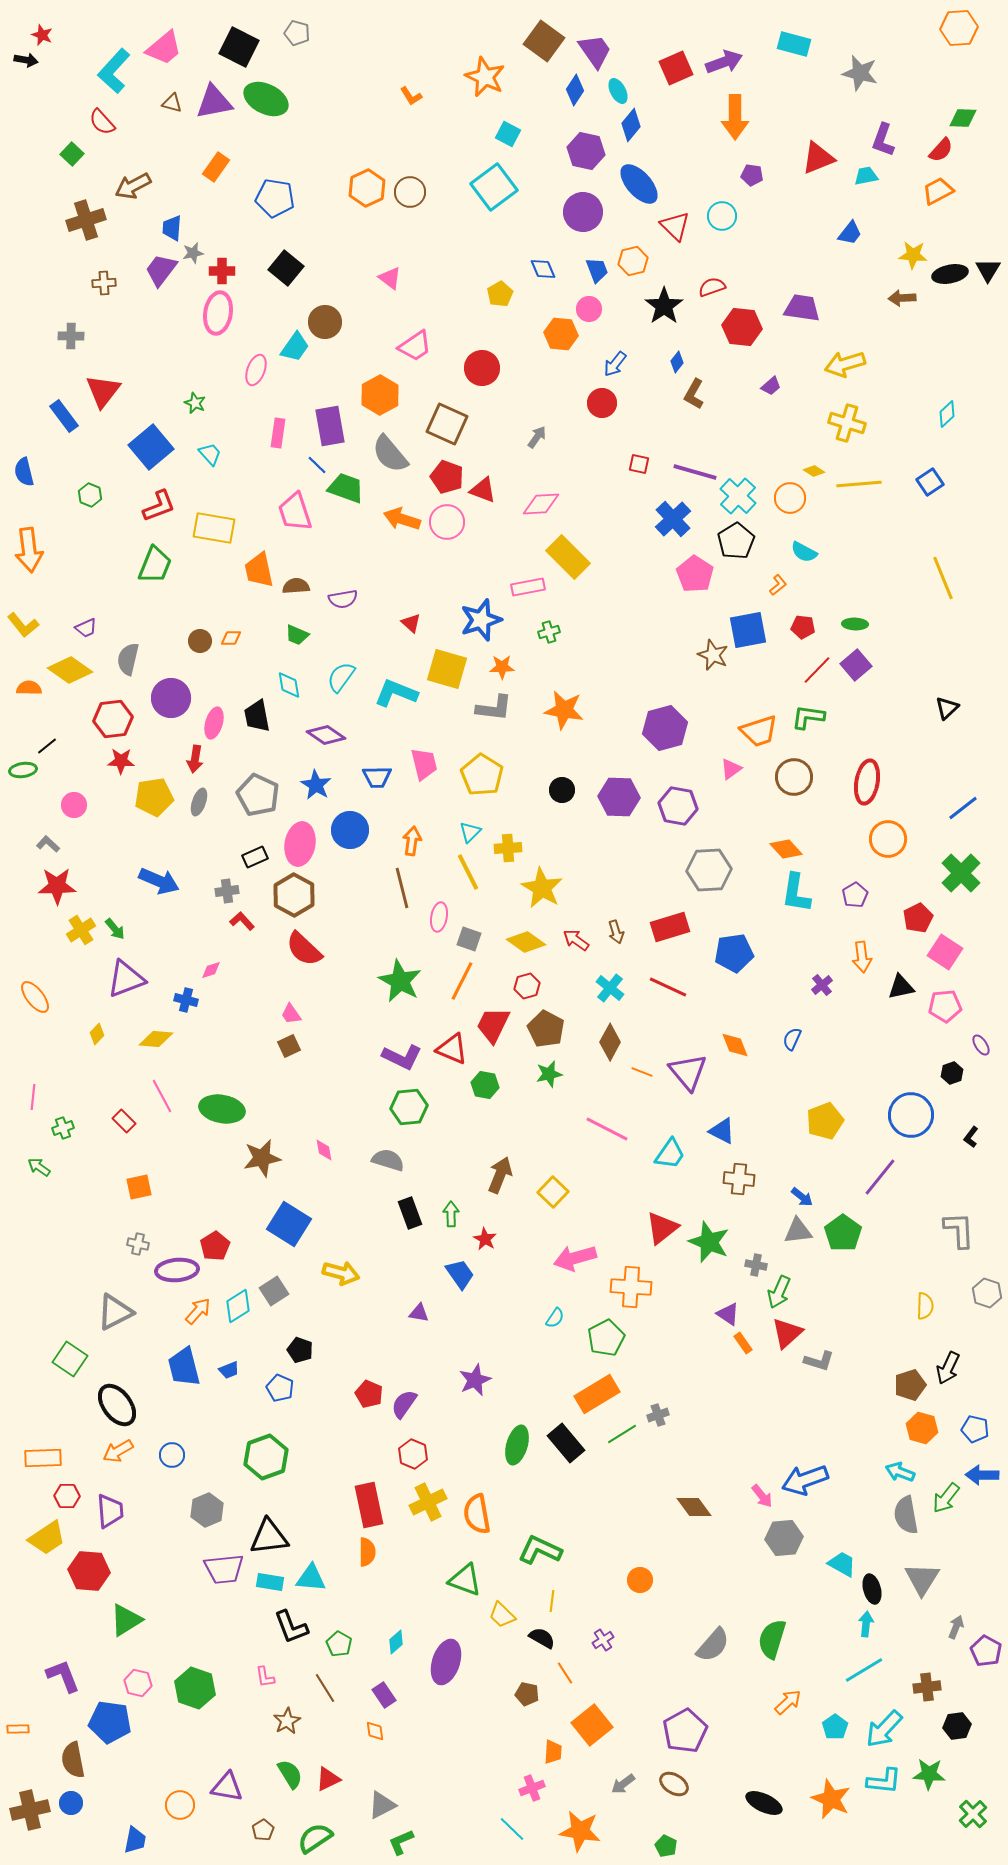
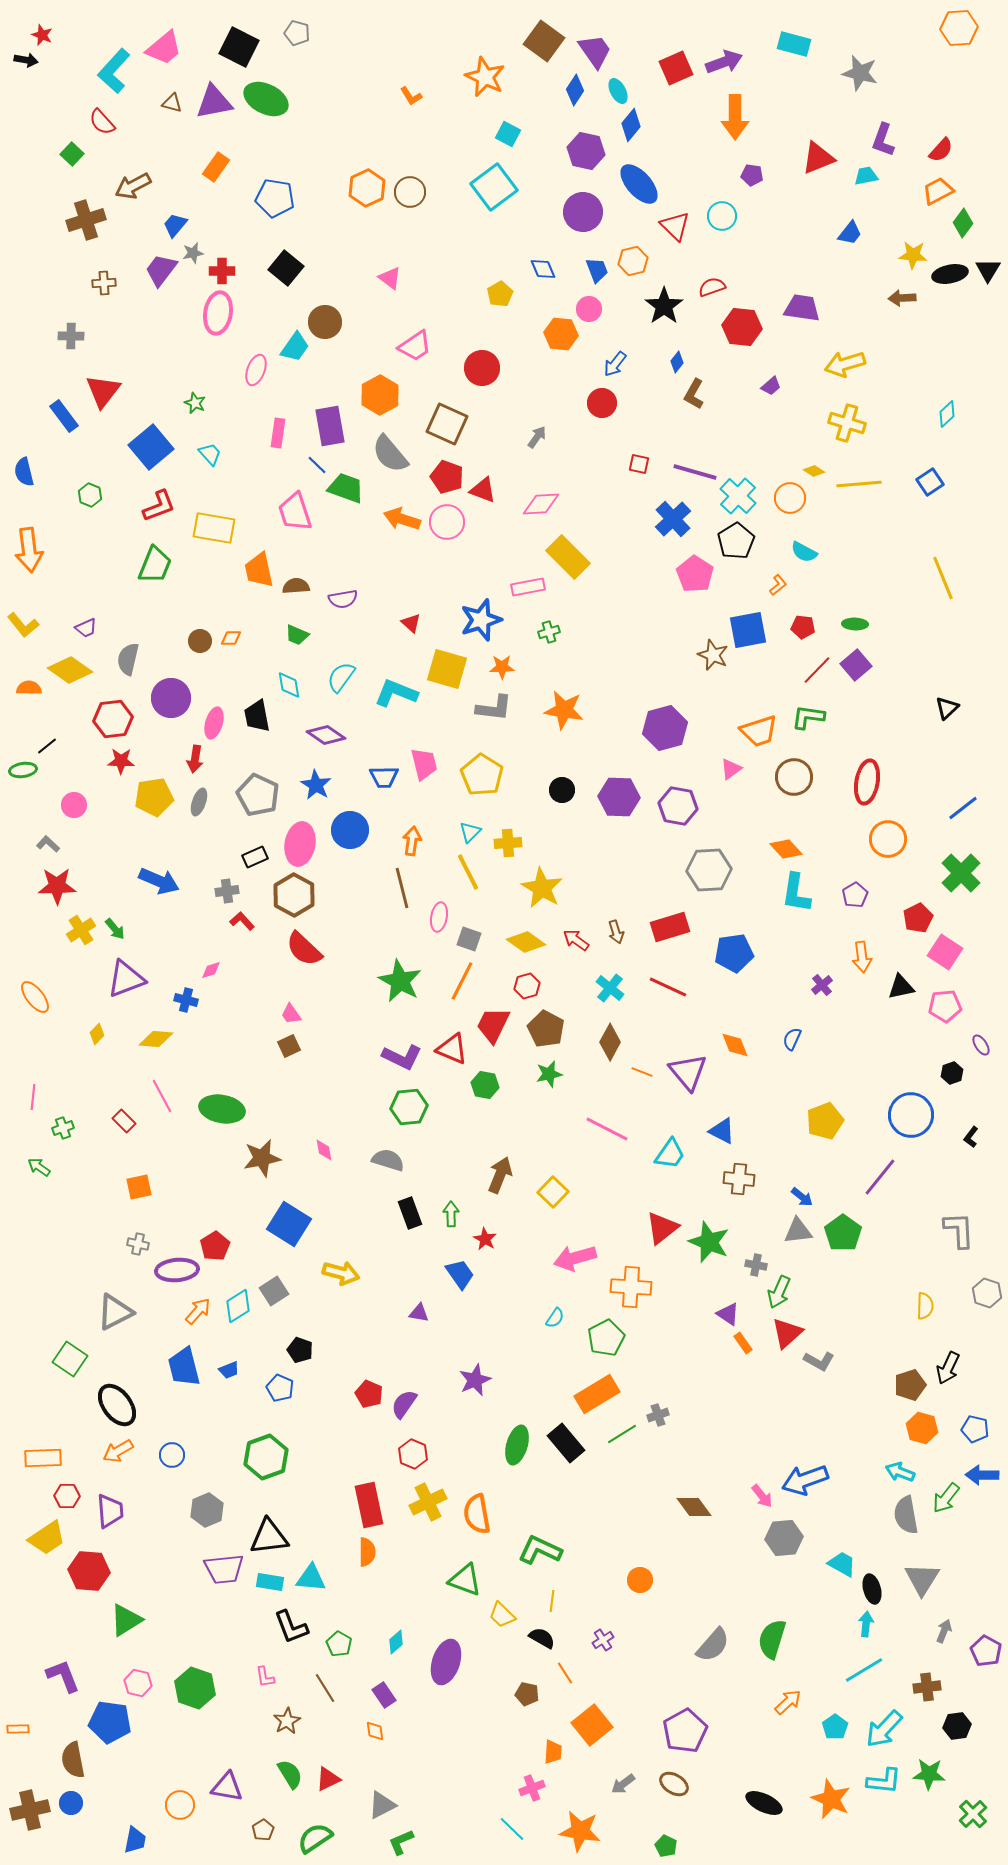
green diamond at (963, 118): moved 105 px down; rotated 56 degrees counterclockwise
blue trapezoid at (172, 228): moved 3 px right, 3 px up; rotated 36 degrees clockwise
blue trapezoid at (377, 777): moved 7 px right
yellow cross at (508, 848): moved 5 px up
gray L-shape at (819, 1361): rotated 12 degrees clockwise
gray arrow at (956, 1627): moved 12 px left, 4 px down
